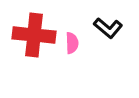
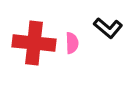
red cross: moved 8 px down
